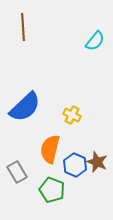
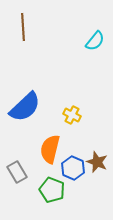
blue hexagon: moved 2 px left, 3 px down
